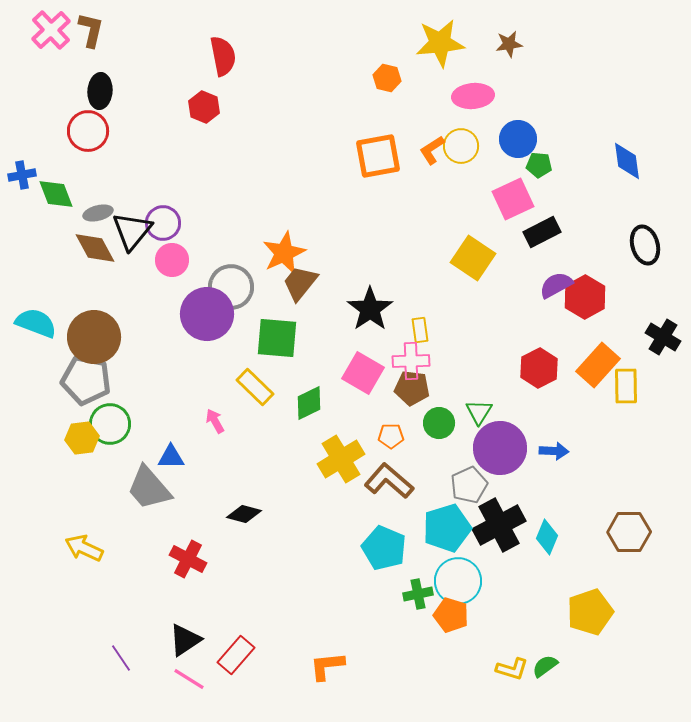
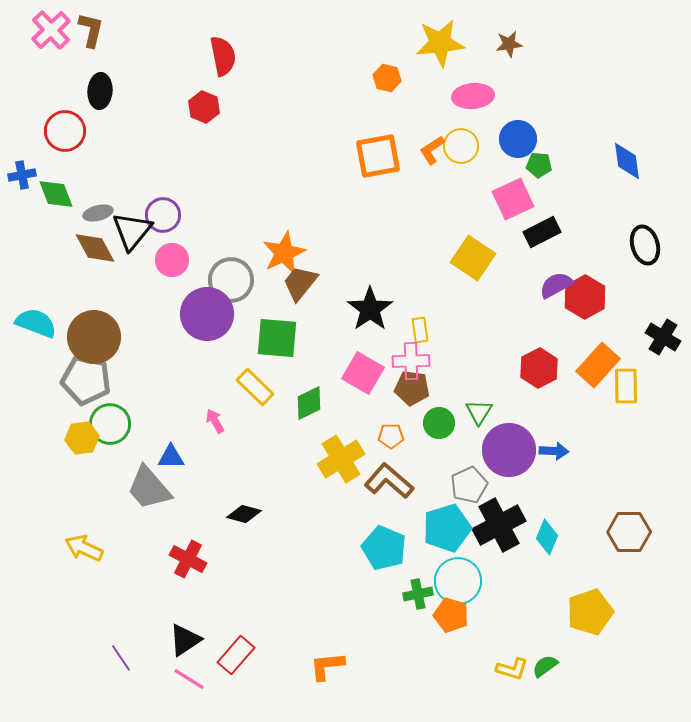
red circle at (88, 131): moved 23 px left
purple circle at (163, 223): moved 8 px up
gray circle at (231, 287): moved 7 px up
purple circle at (500, 448): moved 9 px right, 2 px down
